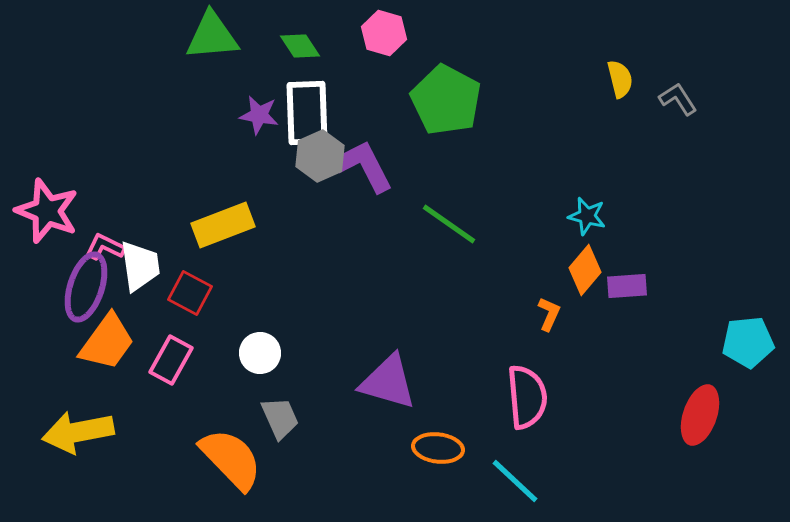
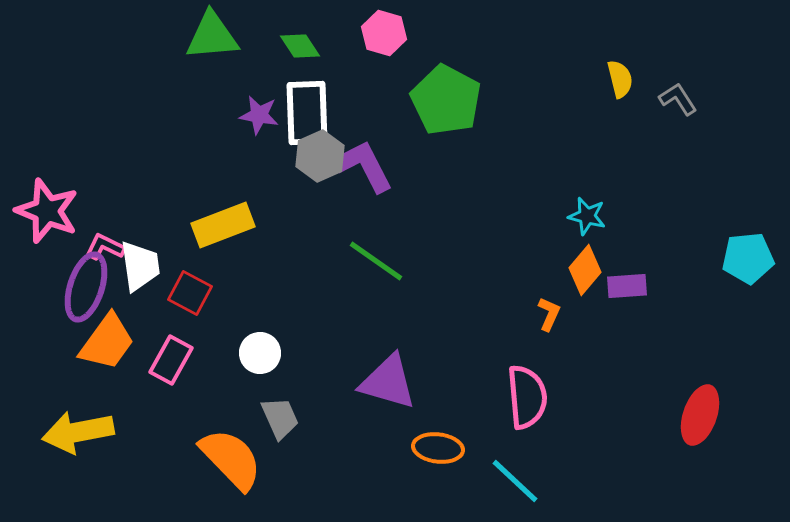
green line: moved 73 px left, 37 px down
cyan pentagon: moved 84 px up
